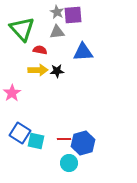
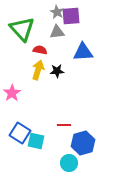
purple square: moved 2 px left, 1 px down
yellow arrow: rotated 72 degrees counterclockwise
red line: moved 14 px up
